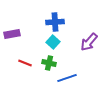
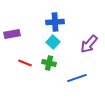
purple arrow: moved 2 px down
blue line: moved 10 px right
